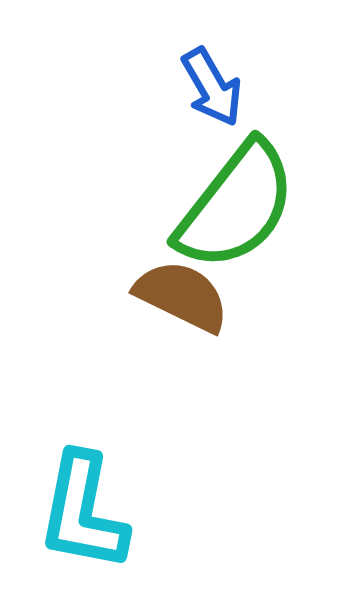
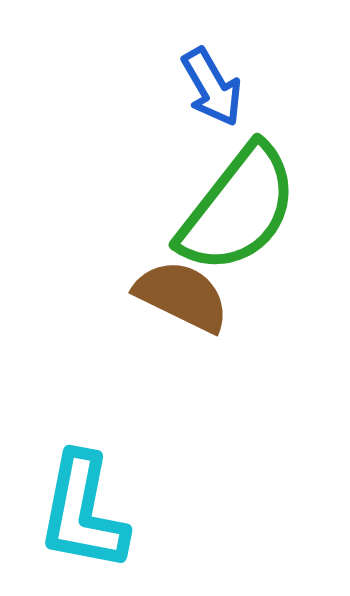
green semicircle: moved 2 px right, 3 px down
